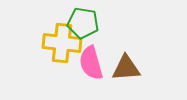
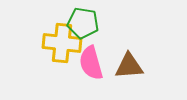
brown triangle: moved 3 px right, 2 px up
